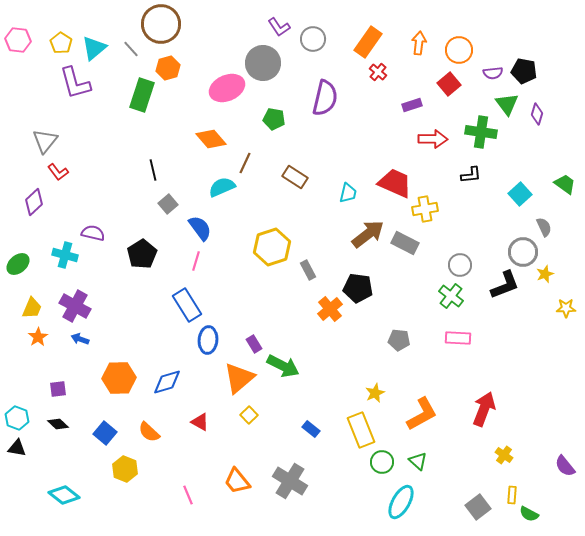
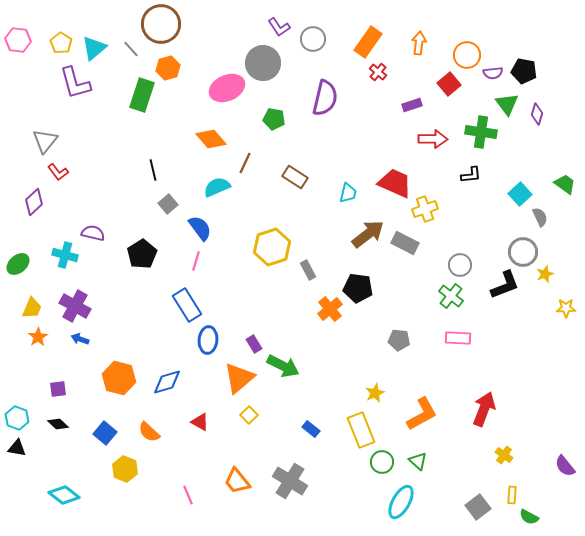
orange circle at (459, 50): moved 8 px right, 5 px down
cyan semicircle at (222, 187): moved 5 px left
yellow cross at (425, 209): rotated 10 degrees counterclockwise
gray semicircle at (544, 227): moved 4 px left, 10 px up
orange hexagon at (119, 378): rotated 16 degrees clockwise
green semicircle at (529, 514): moved 3 px down
